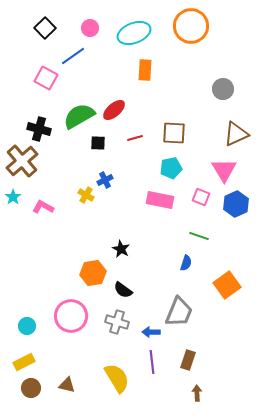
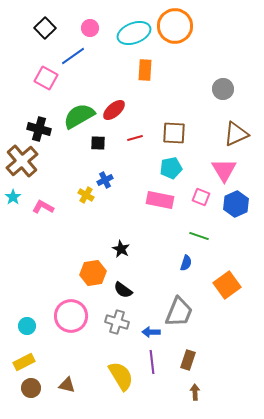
orange circle at (191, 26): moved 16 px left
yellow semicircle at (117, 378): moved 4 px right, 2 px up
brown arrow at (197, 393): moved 2 px left, 1 px up
